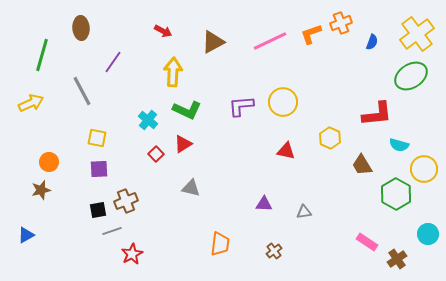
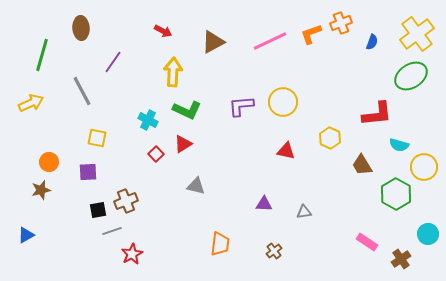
cyan cross at (148, 120): rotated 12 degrees counterclockwise
purple square at (99, 169): moved 11 px left, 3 px down
yellow circle at (424, 169): moved 2 px up
gray triangle at (191, 188): moved 5 px right, 2 px up
brown cross at (397, 259): moved 4 px right
